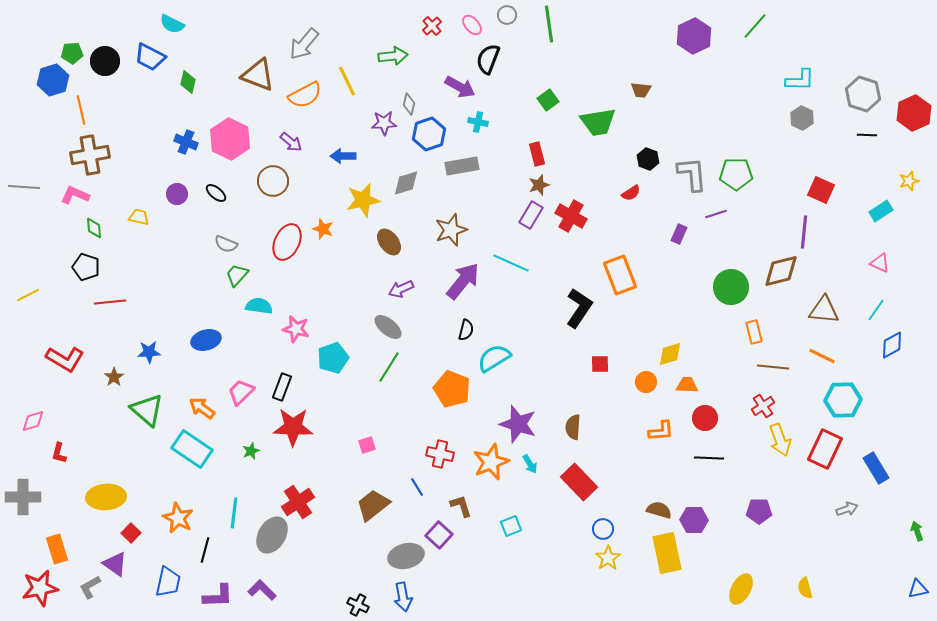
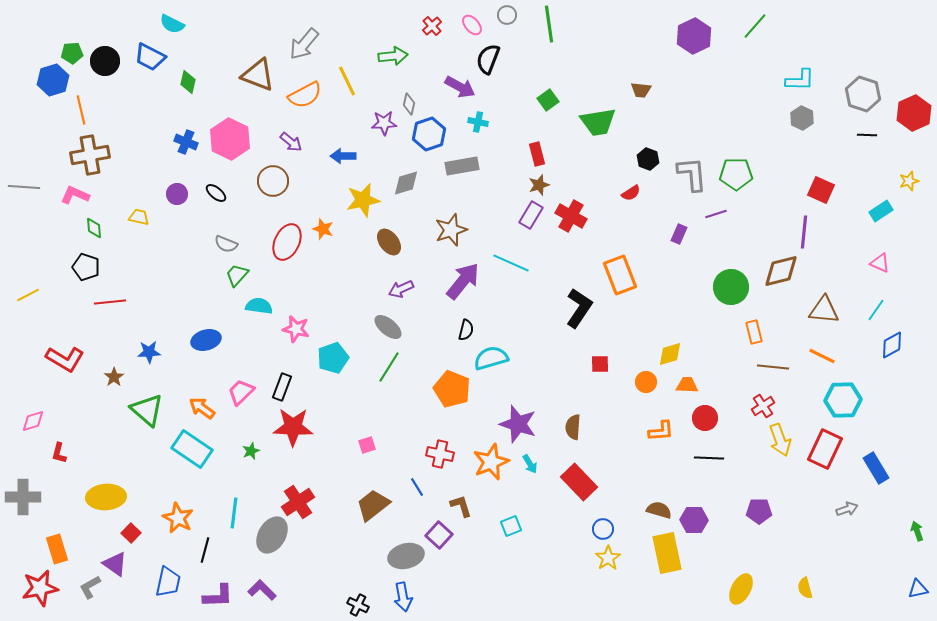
cyan semicircle at (494, 358): moved 3 px left; rotated 16 degrees clockwise
